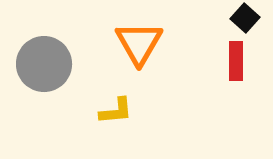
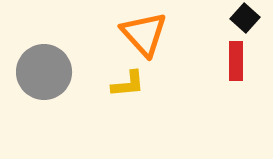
orange triangle: moved 5 px right, 9 px up; rotated 12 degrees counterclockwise
gray circle: moved 8 px down
yellow L-shape: moved 12 px right, 27 px up
